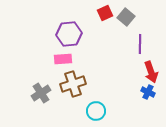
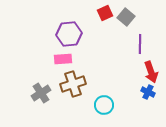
cyan circle: moved 8 px right, 6 px up
